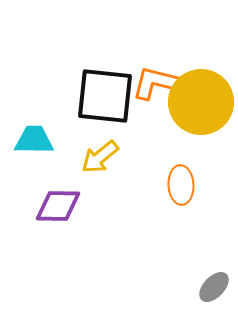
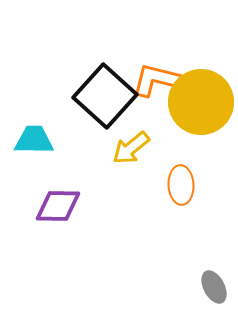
orange L-shape: moved 3 px up
black square: rotated 36 degrees clockwise
yellow arrow: moved 31 px right, 9 px up
gray ellipse: rotated 72 degrees counterclockwise
